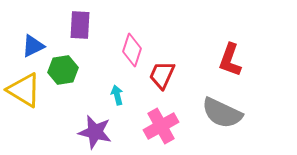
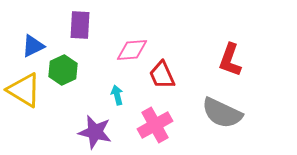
pink diamond: rotated 68 degrees clockwise
green hexagon: rotated 16 degrees counterclockwise
red trapezoid: rotated 48 degrees counterclockwise
pink cross: moved 6 px left, 1 px up
